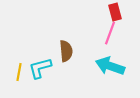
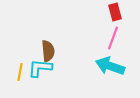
pink line: moved 3 px right, 5 px down
brown semicircle: moved 18 px left
cyan L-shape: rotated 20 degrees clockwise
yellow line: moved 1 px right
